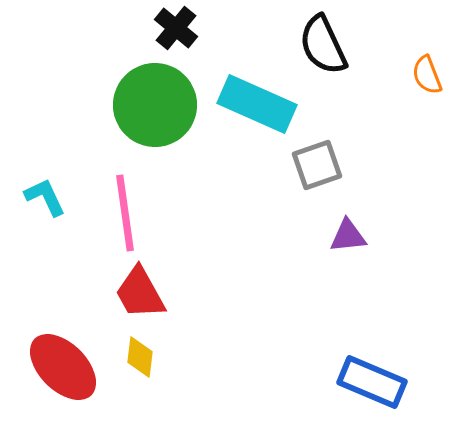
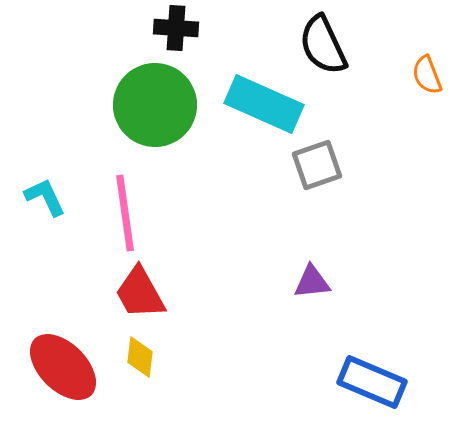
black cross: rotated 36 degrees counterclockwise
cyan rectangle: moved 7 px right
purple triangle: moved 36 px left, 46 px down
